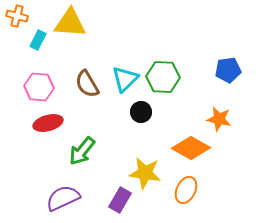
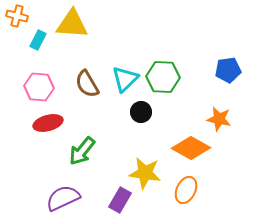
yellow triangle: moved 2 px right, 1 px down
